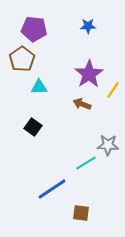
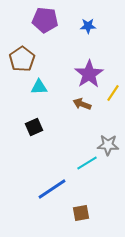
purple pentagon: moved 11 px right, 9 px up
yellow line: moved 3 px down
black square: moved 1 px right; rotated 30 degrees clockwise
cyan line: moved 1 px right
brown square: rotated 18 degrees counterclockwise
